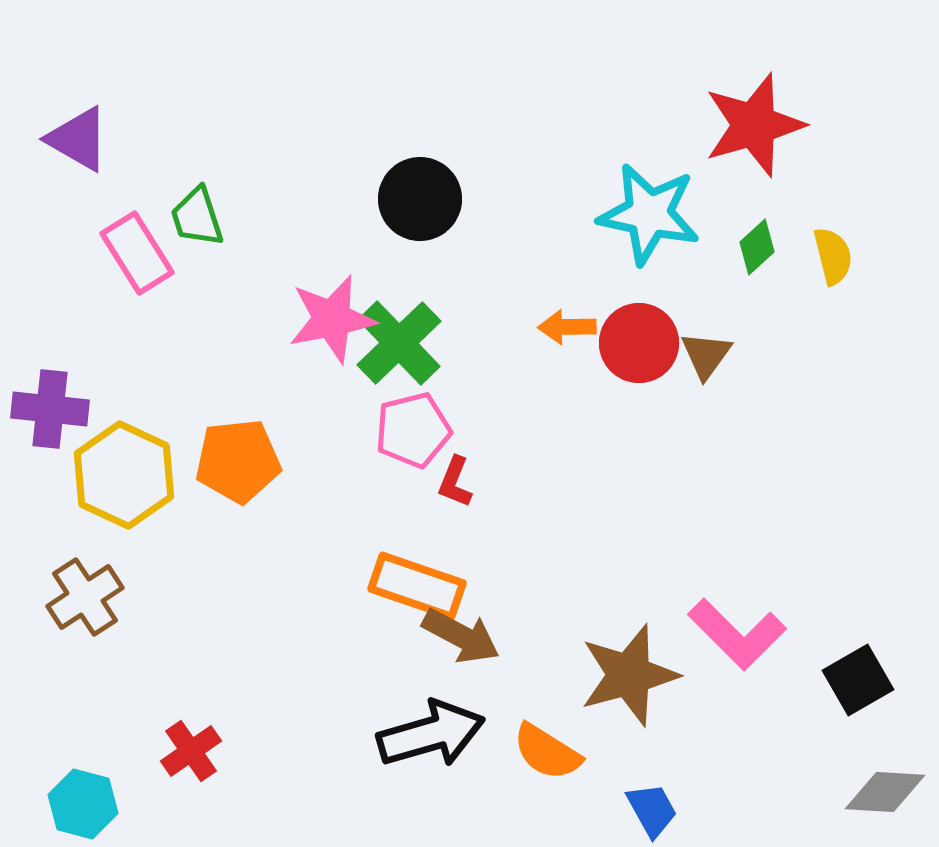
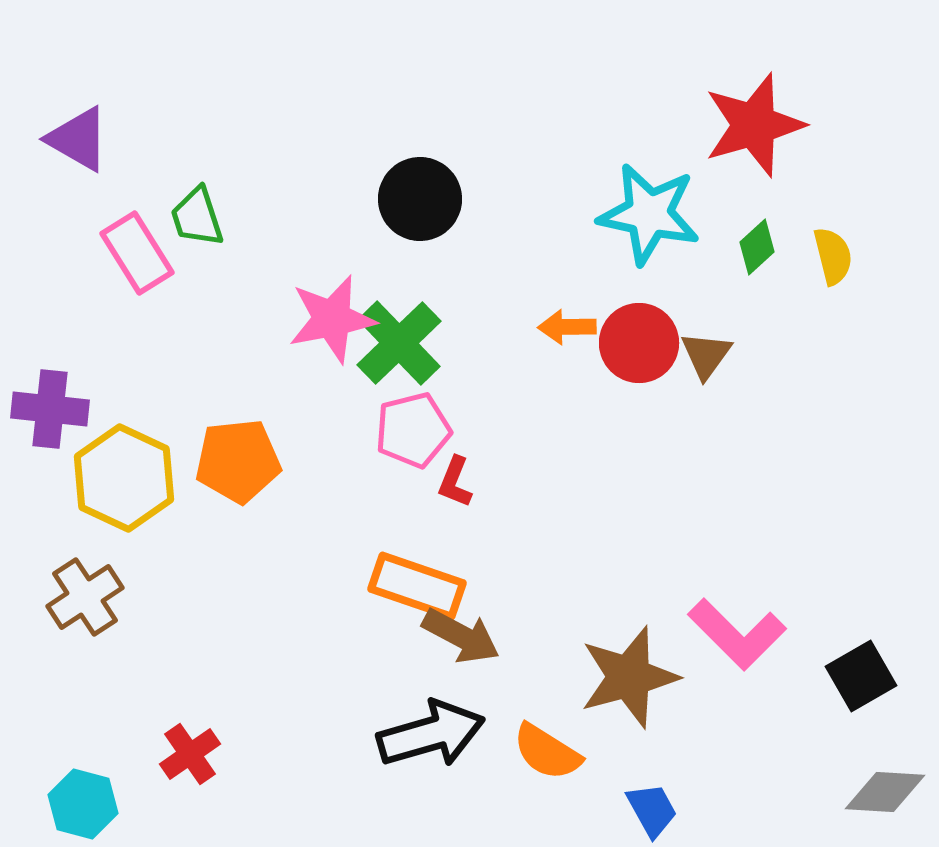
yellow hexagon: moved 3 px down
brown star: moved 2 px down
black square: moved 3 px right, 4 px up
red cross: moved 1 px left, 3 px down
